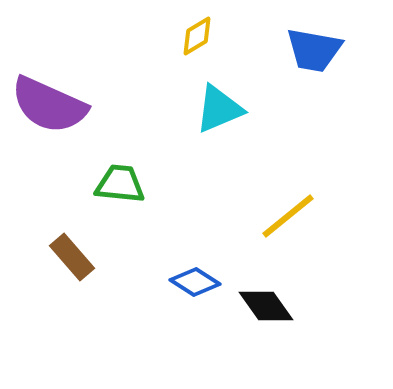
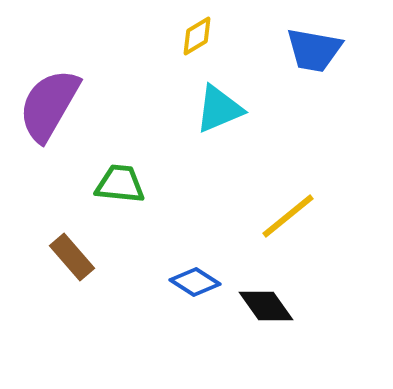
purple semicircle: rotated 96 degrees clockwise
